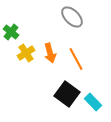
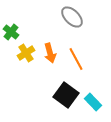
black square: moved 1 px left, 1 px down
